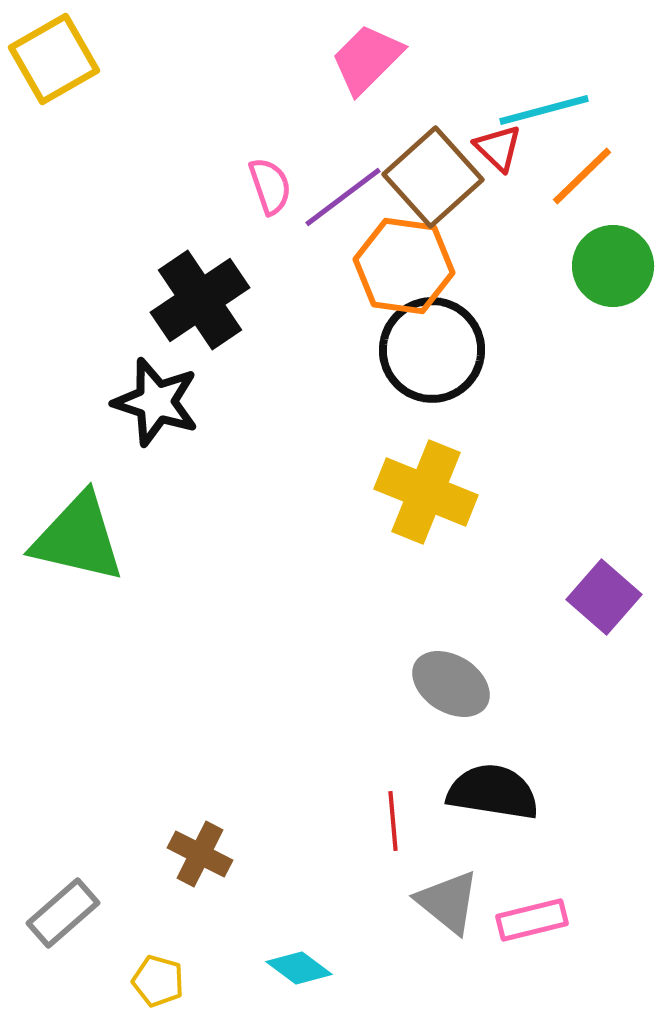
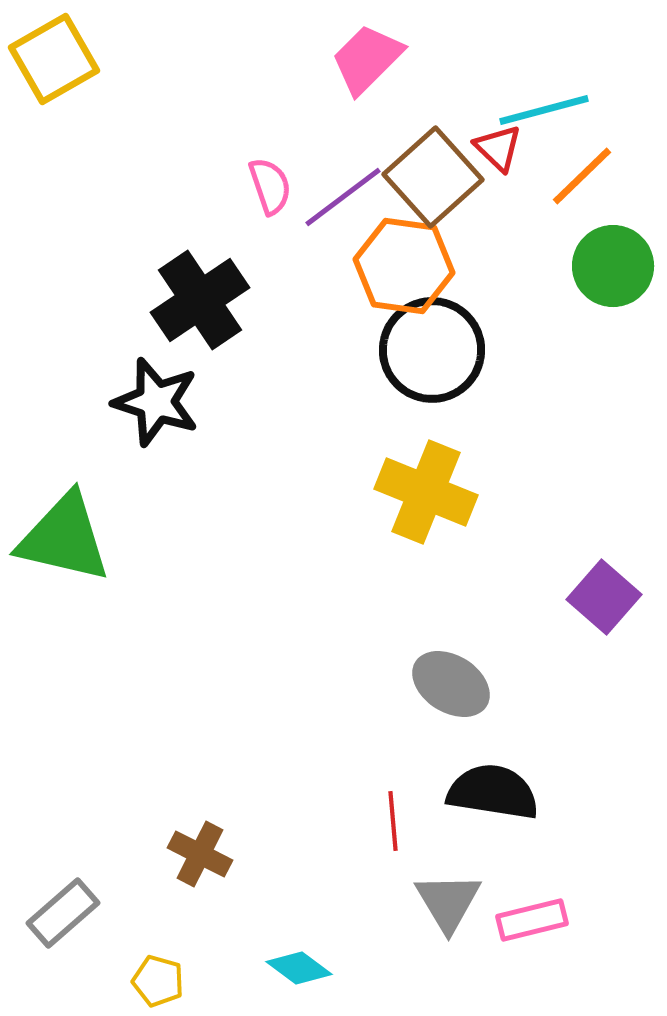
green triangle: moved 14 px left
gray triangle: rotated 20 degrees clockwise
